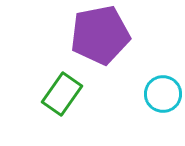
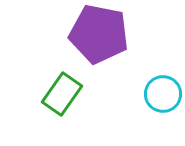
purple pentagon: moved 1 px left, 1 px up; rotated 22 degrees clockwise
